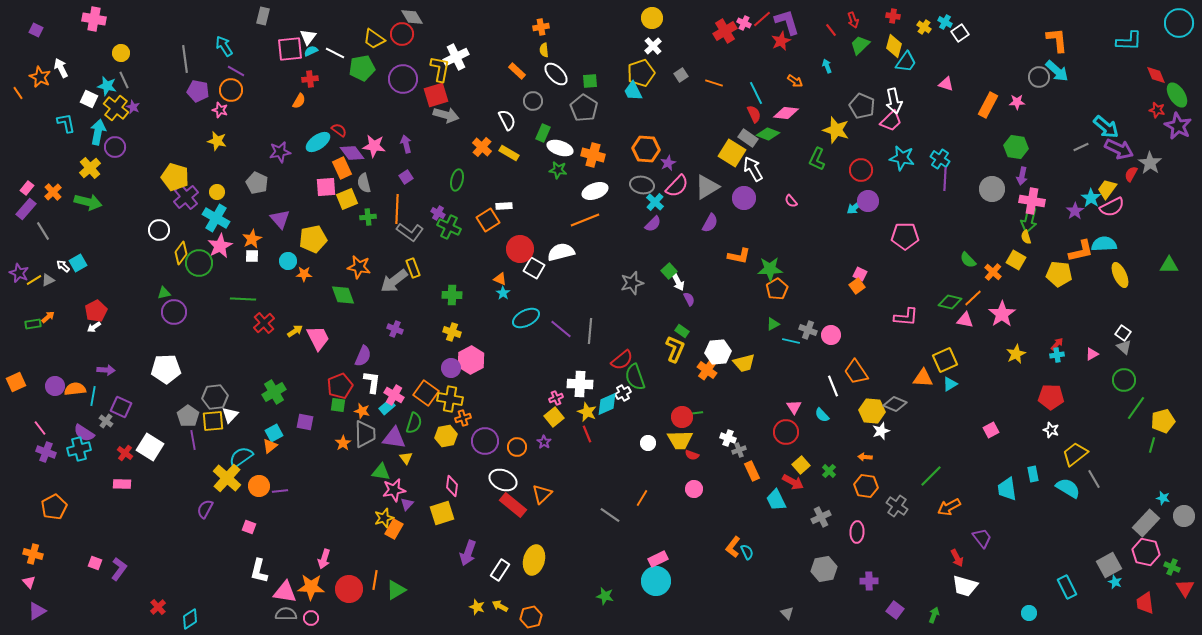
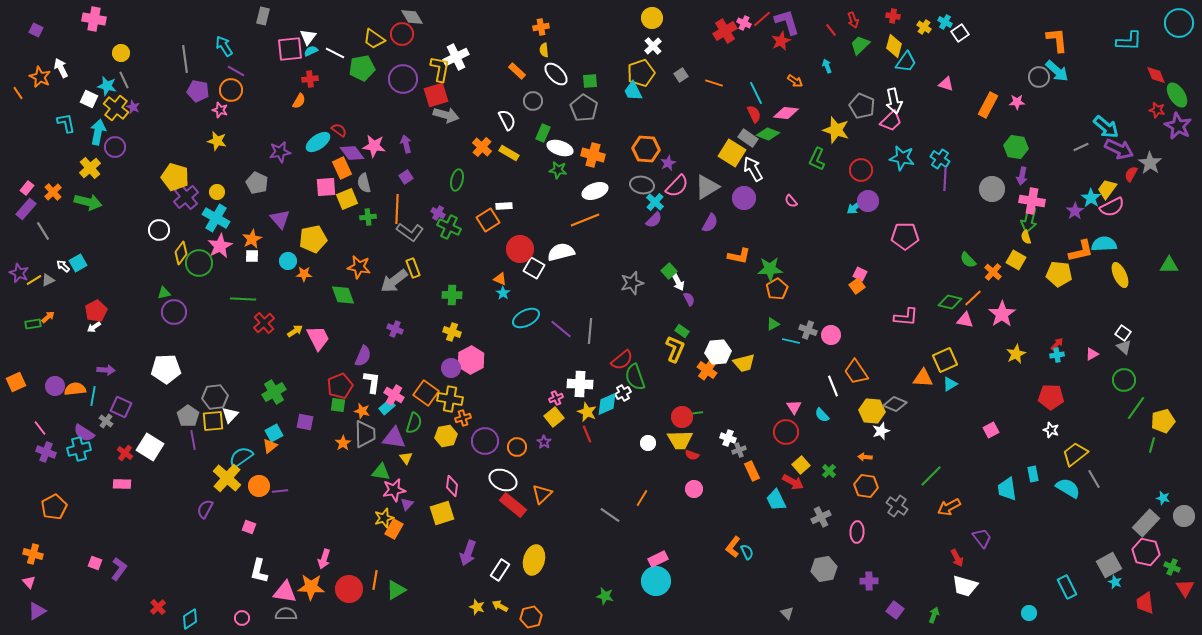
purple semicircle at (653, 224): moved 1 px right, 4 px up
pink circle at (311, 618): moved 69 px left
